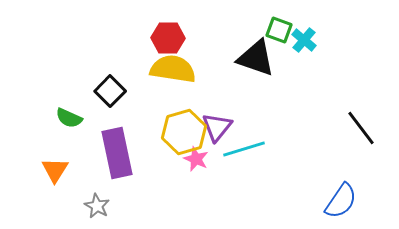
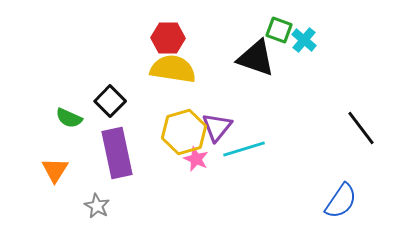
black square: moved 10 px down
